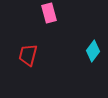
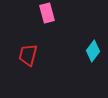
pink rectangle: moved 2 px left
